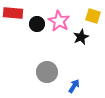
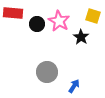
black star: rotated 14 degrees counterclockwise
